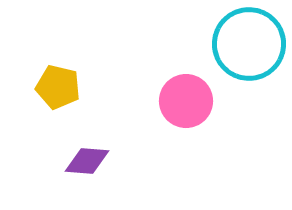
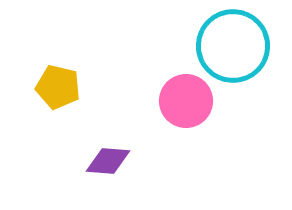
cyan circle: moved 16 px left, 2 px down
purple diamond: moved 21 px right
